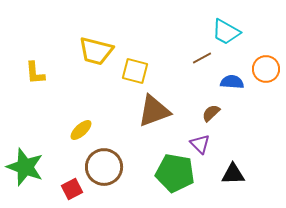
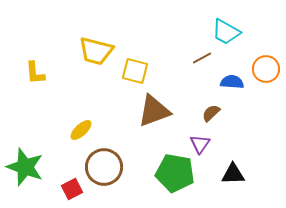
purple triangle: rotated 20 degrees clockwise
